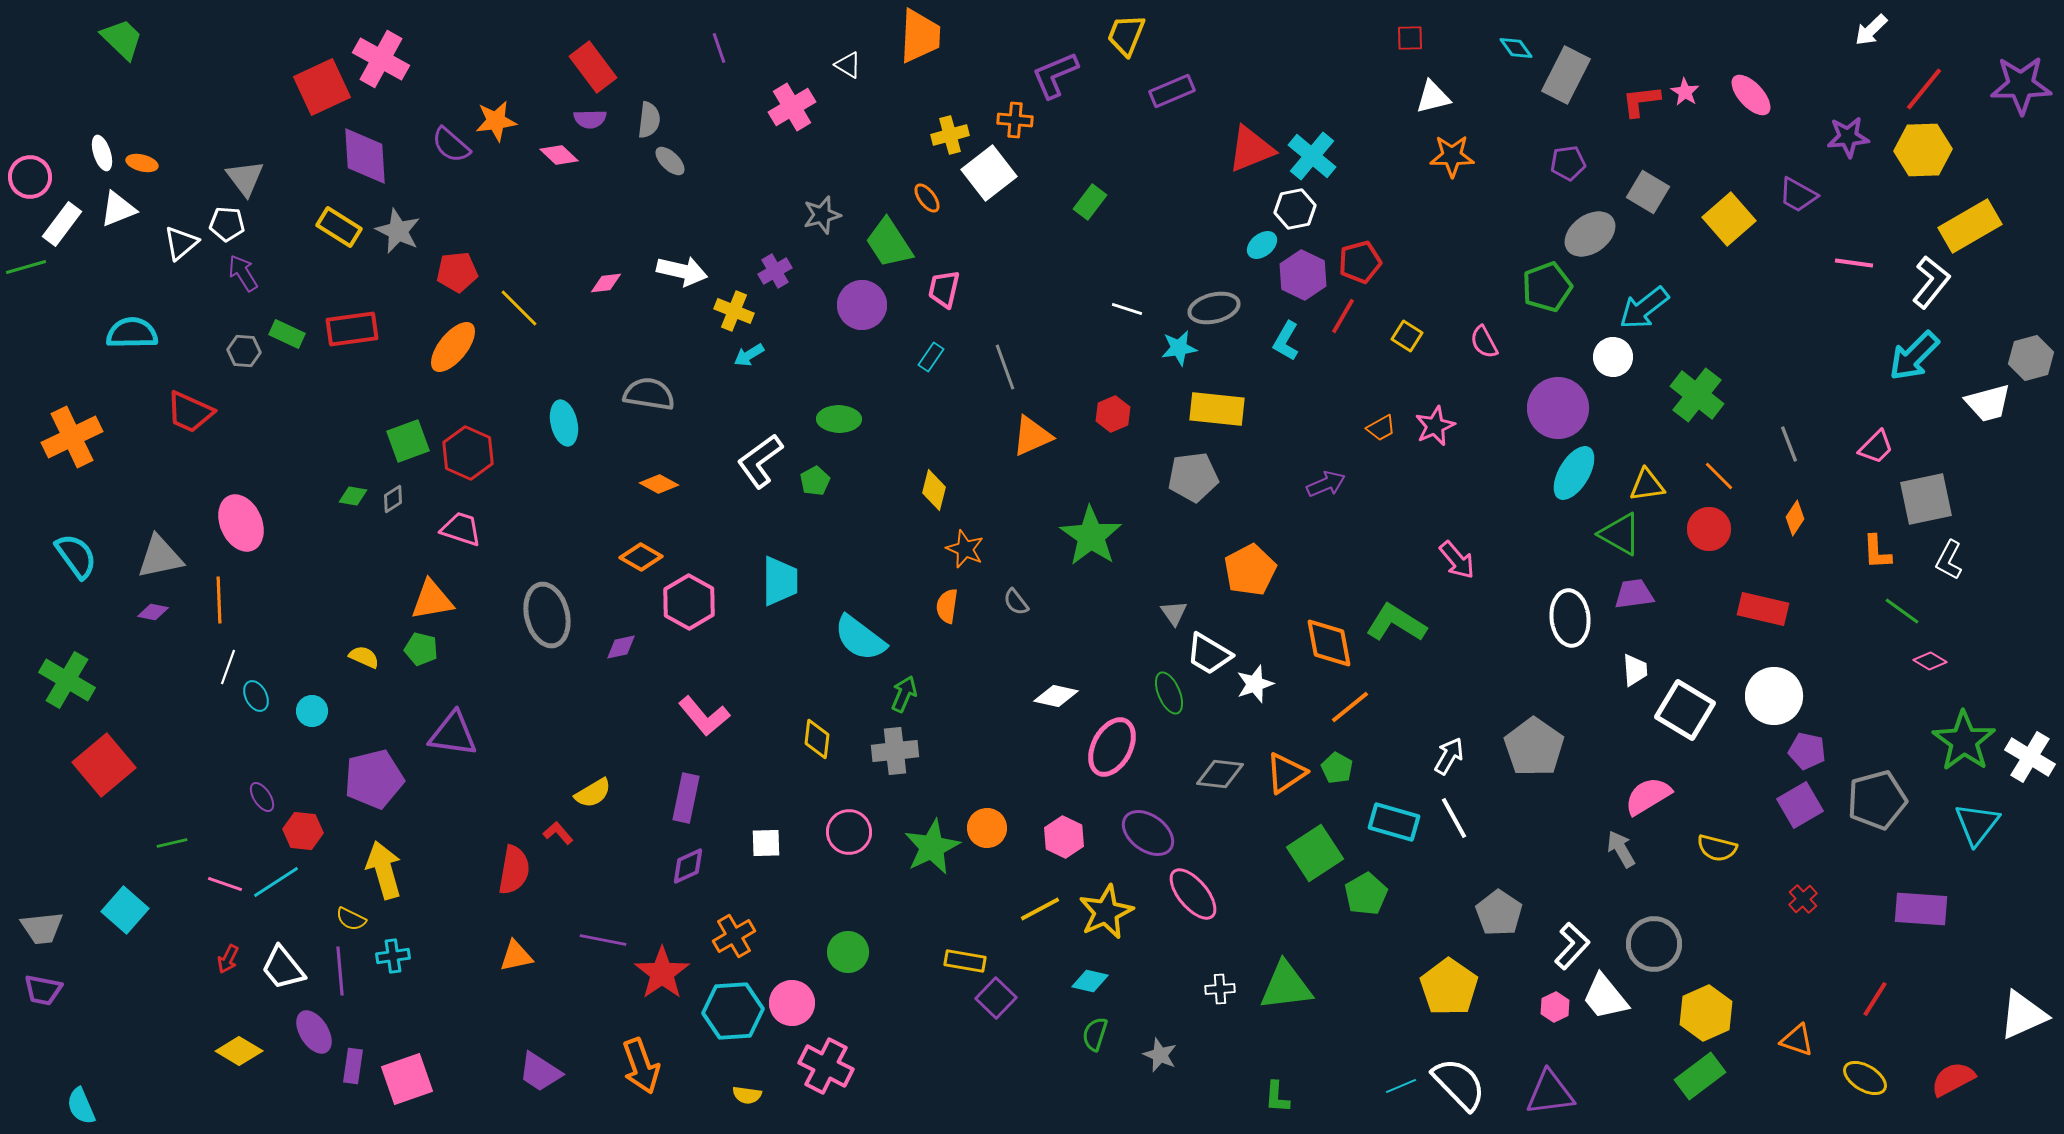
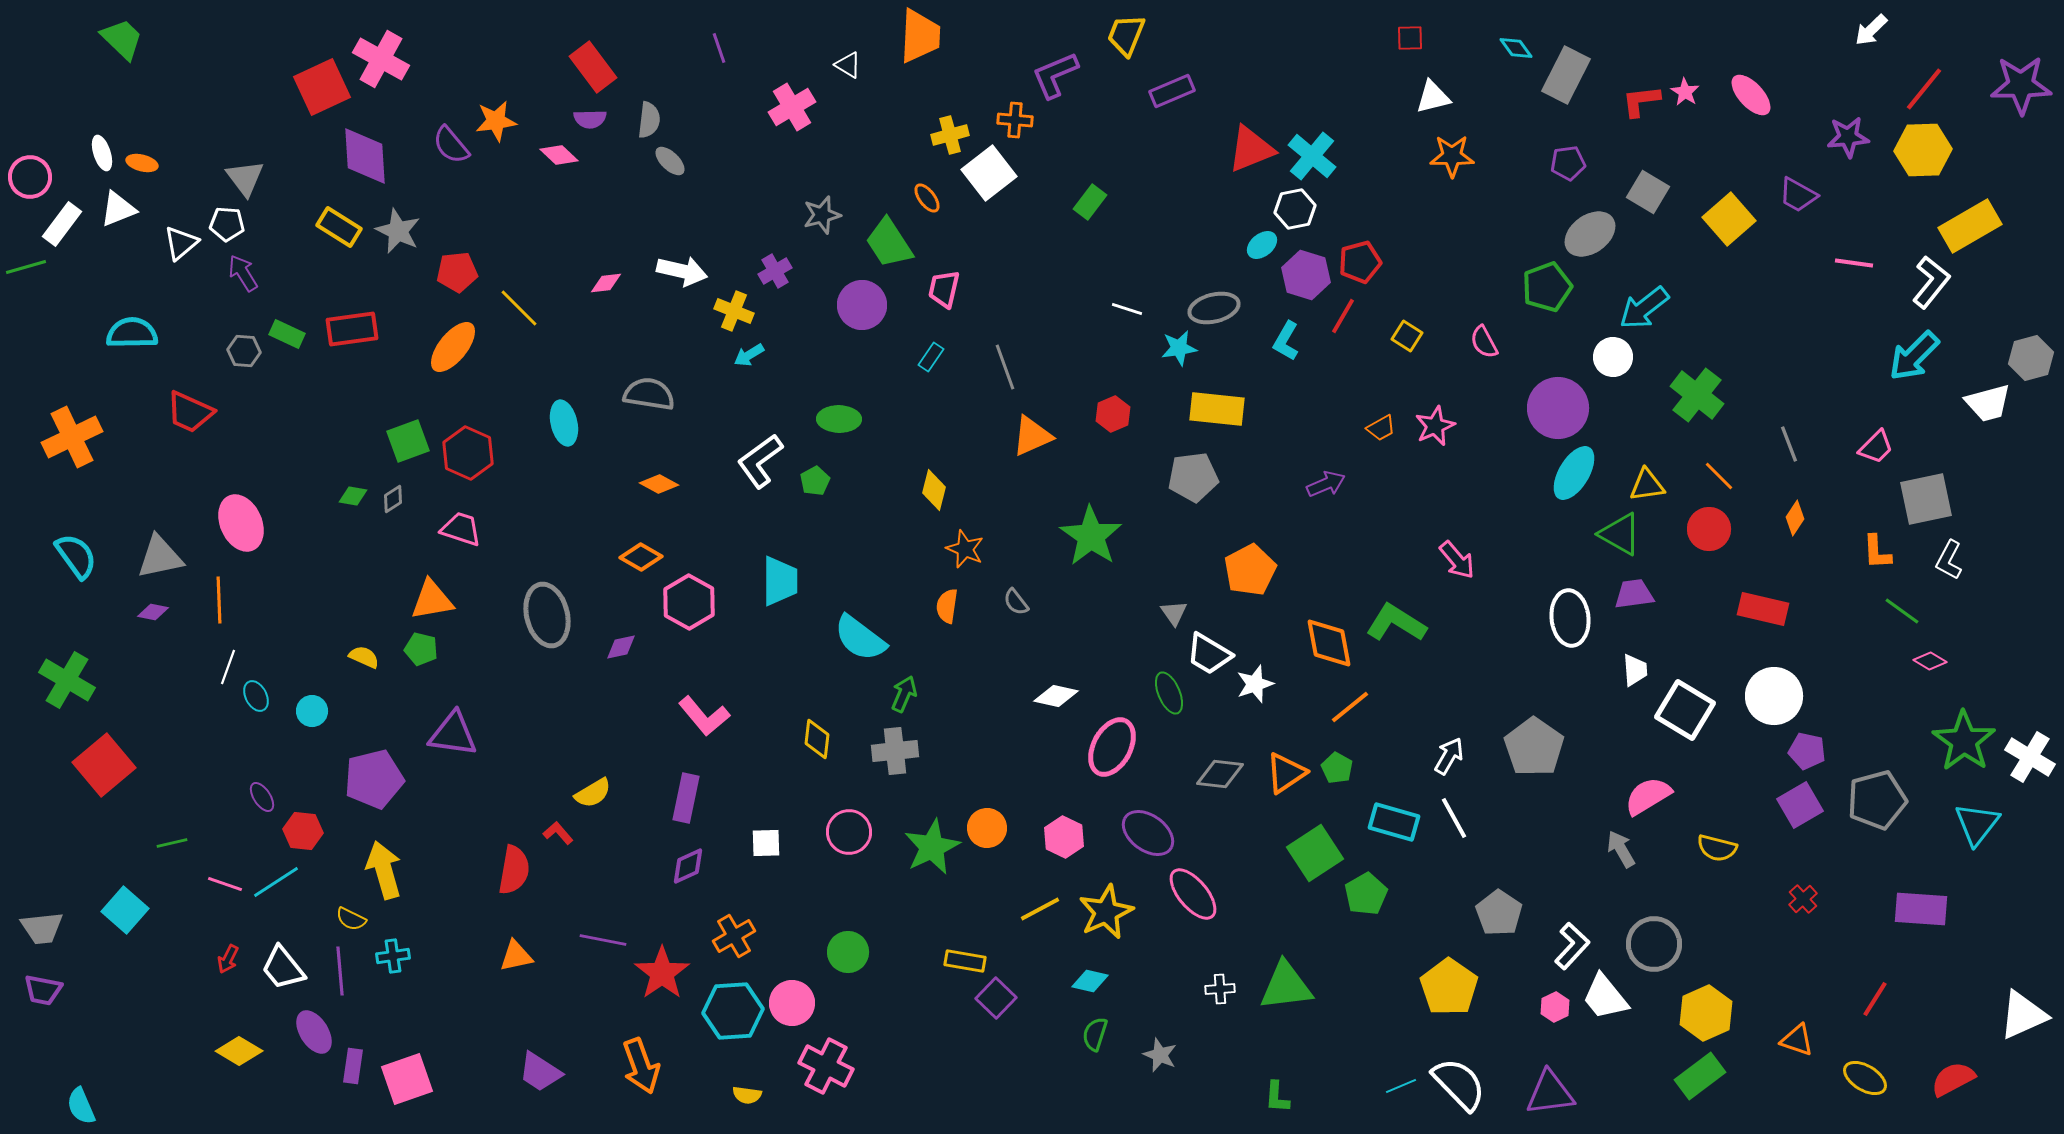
purple semicircle at (451, 145): rotated 9 degrees clockwise
purple hexagon at (1303, 275): moved 3 px right; rotated 9 degrees counterclockwise
